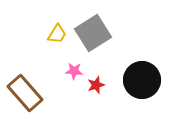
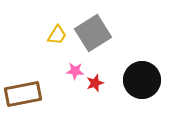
yellow trapezoid: moved 1 px down
pink star: moved 1 px right
red star: moved 1 px left, 2 px up
brown rectangle: moved 2 px left, 1 px down; rotated 60 degrees counterclockwise
